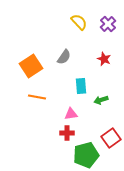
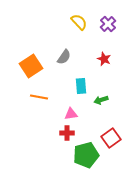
orange line: moved 2 px right
